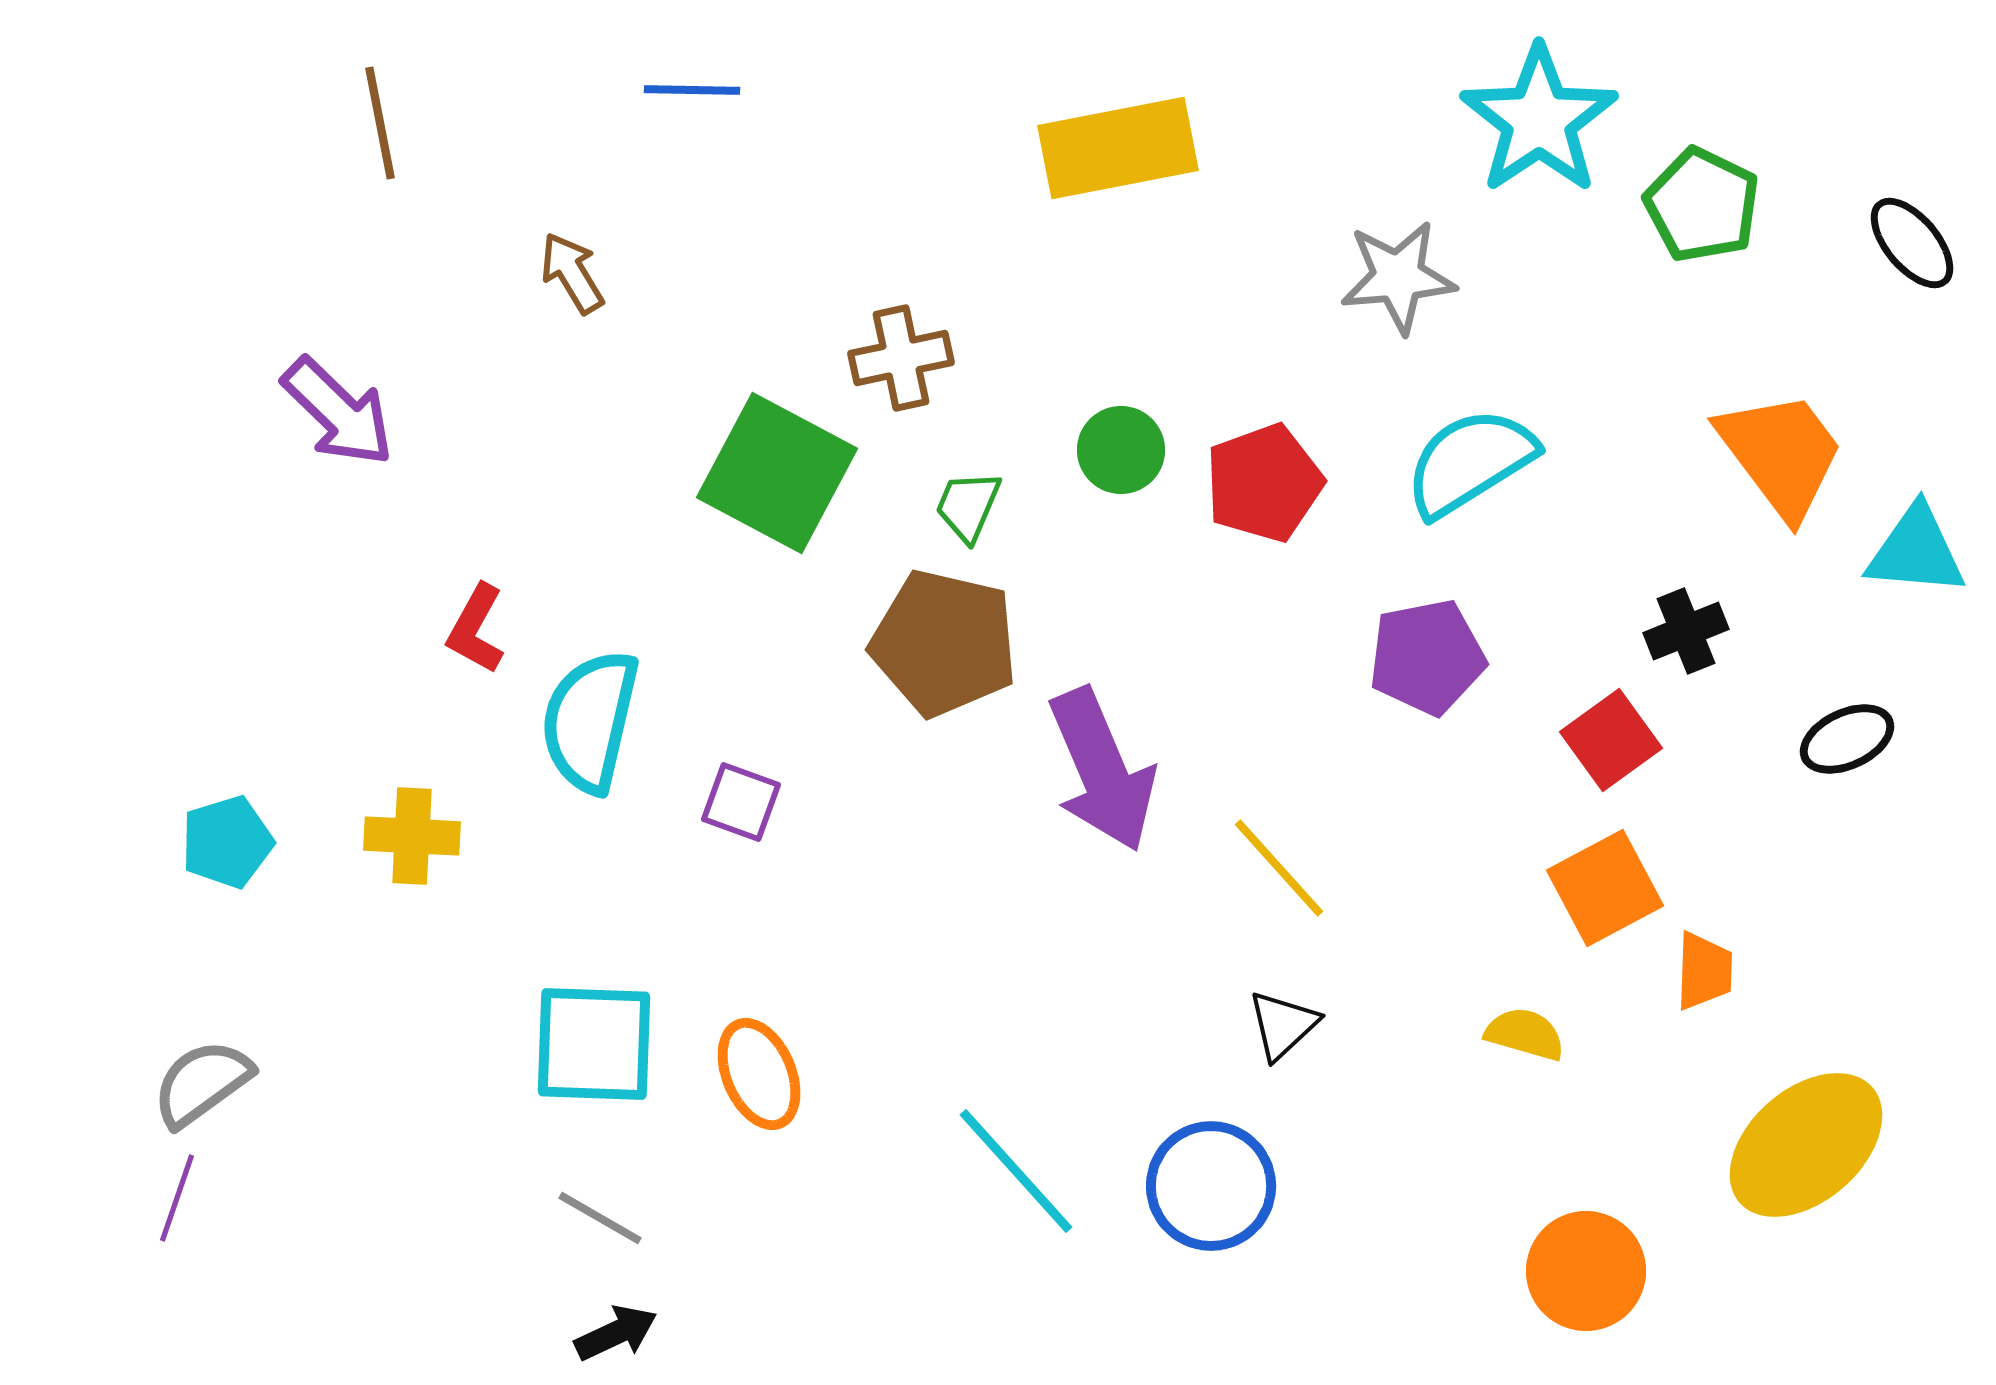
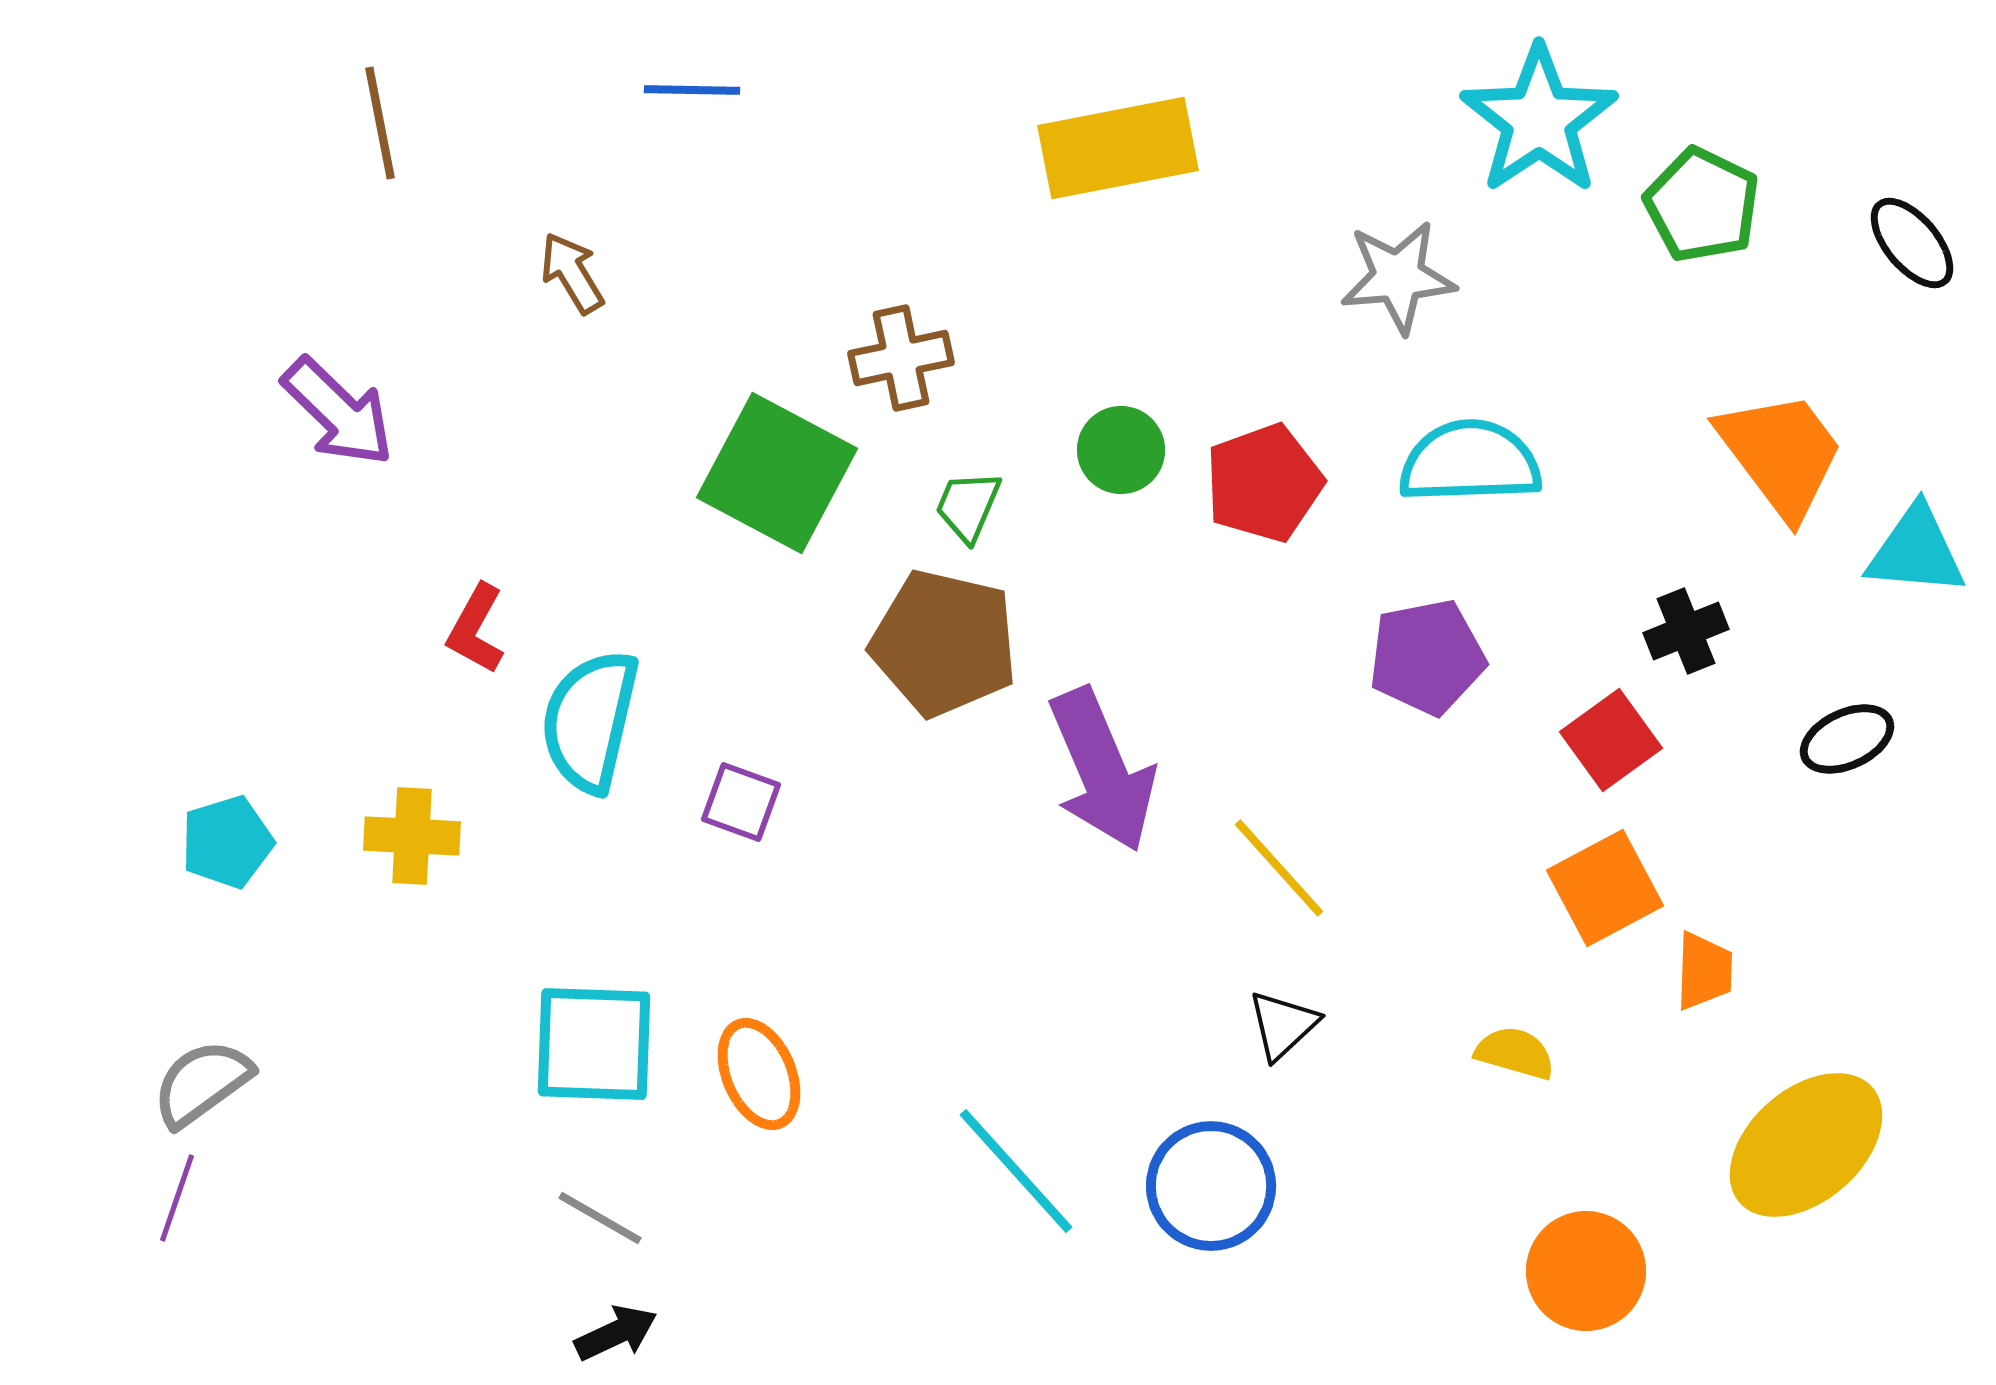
cyan semicircle at (1470, 462): rotated 30 degrees clockwise
yellow semicircle at (1525, 1034): moved 10 px left, 19 px down
